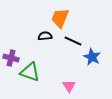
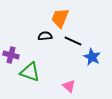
purple cross: moved 3 px up
pink triangle: rotated 16 degrees counterclockwise
